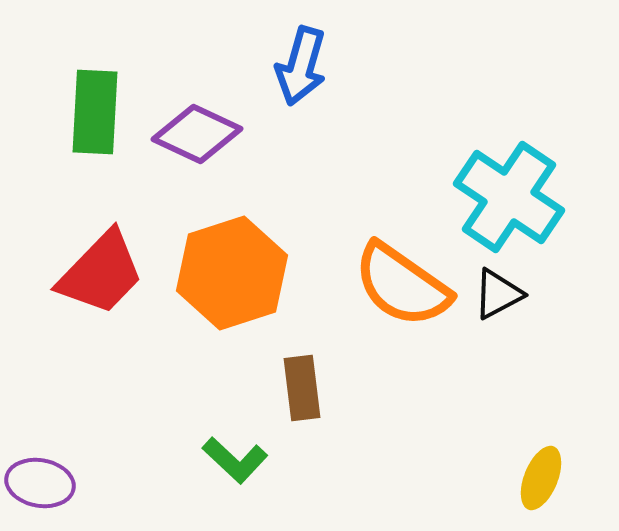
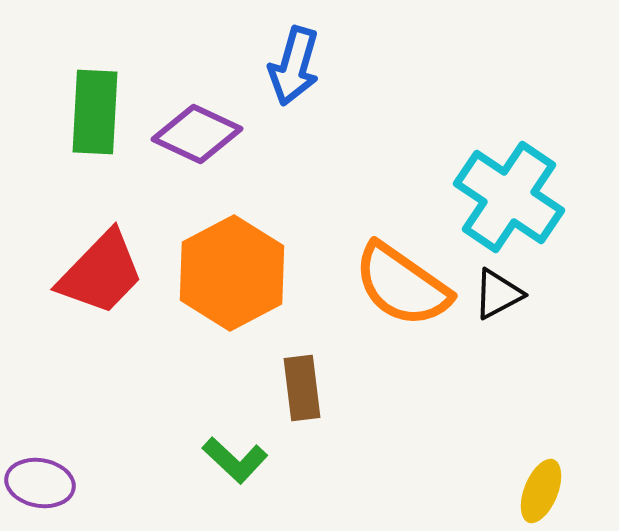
blue arrow: moved 7 px left
orange hexagon: rotated 10 degrees counterclockwise
yellow ellipse: moved 13 px down
